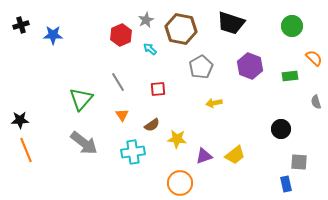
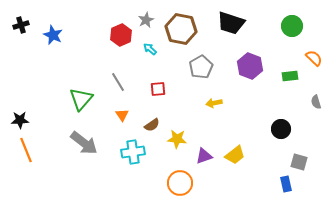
blue star: rotated 24 degrees clockwise
gray square: rotated 12 degrees clockwise
